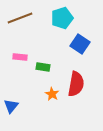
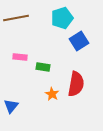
brown line: moved 4 px left; rotated 10 degrees clockwise
blue square: moved 1 px left, 3 px up; rotated 24 degrees clockwise
